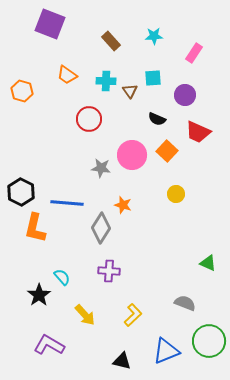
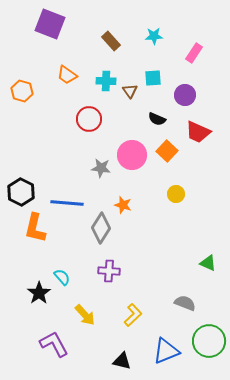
black star: moved 2 px up
purple L-shape: moved 5 px right, 1 px up; rotated 32 degrees clockwise
